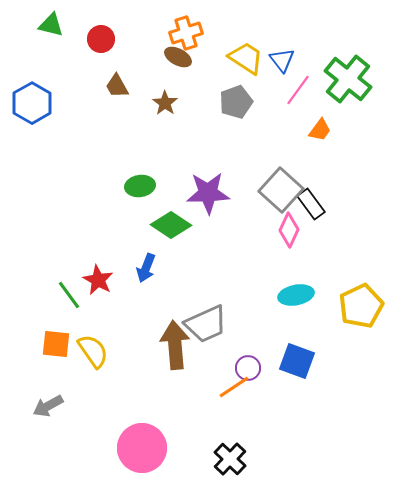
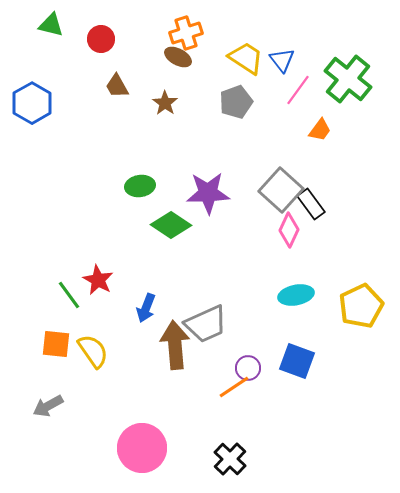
blue arrow: moved 40 px down
